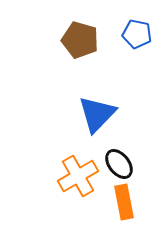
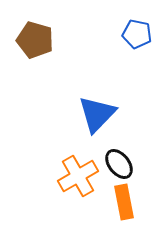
brown pentagon: moved 45 px left
